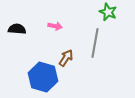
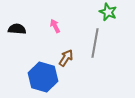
pink arrow: rotated 128 degrees counterclockwise
